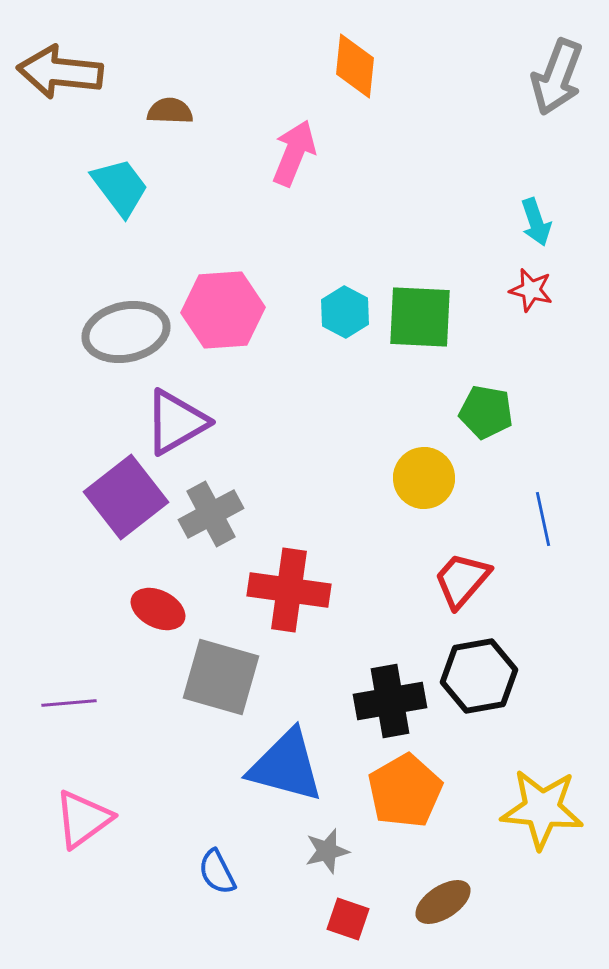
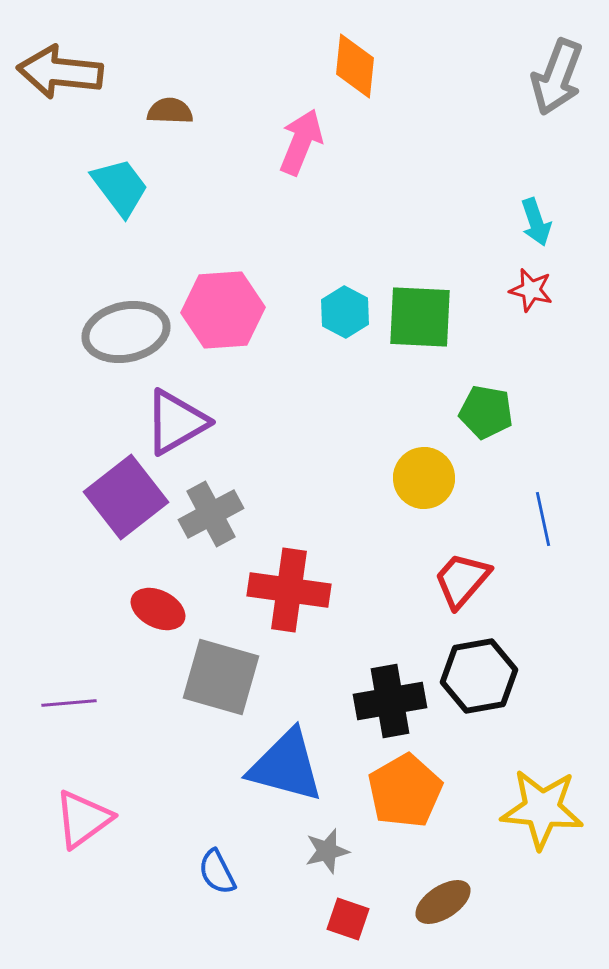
pink arrow: moved 7 px right, 11 px up
